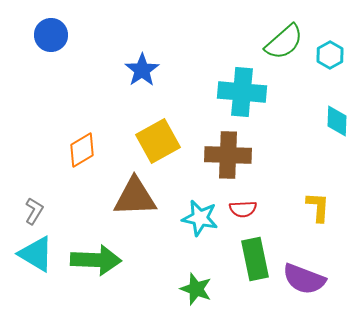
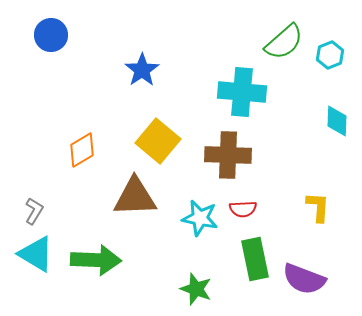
cyan hexagon: rotated 8 degrees clockwise
yellow square: rotated 21 degrees counterclockwise
